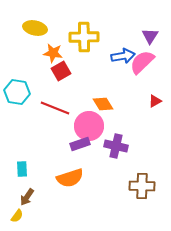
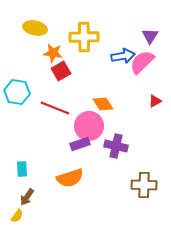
brown cross: moved 2 px right, 1 px up
